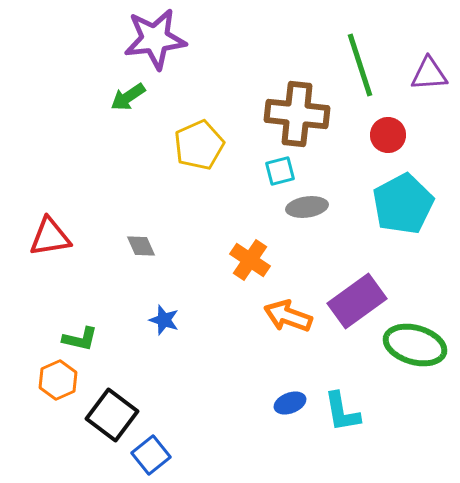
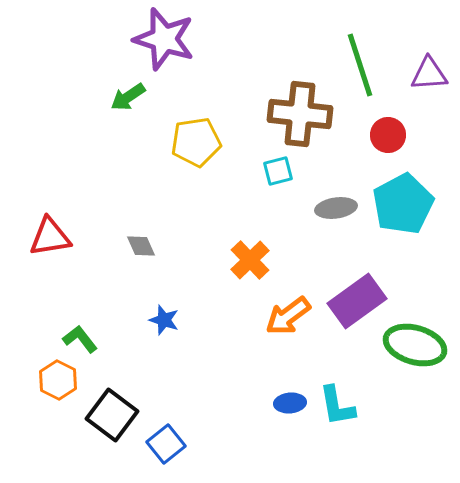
purple star: moved 9 px right; rotated 24 degrees clockwise
brown cross: moved 3 px right
yellow pentagon: moved 3 px left, 3 px up; rotated 15 degrees clockwise
cyan square: moved 2 px left
gray ellipse: moved 29 px right, 1 px down
orange cross: rotated 12 degrees clockwise
orange arrow: rotated 57 degrees counterclockwise
green L-shape: rotated 141 degrees counterclockwise
orange hexagon: rotated 9 degrees counterclockwise
blue ellipse: rotated 16 degrees clockwise
cyan L-shape: moved 5 px left, 6 px up
blue square: moved 15 px right, 11 px up
